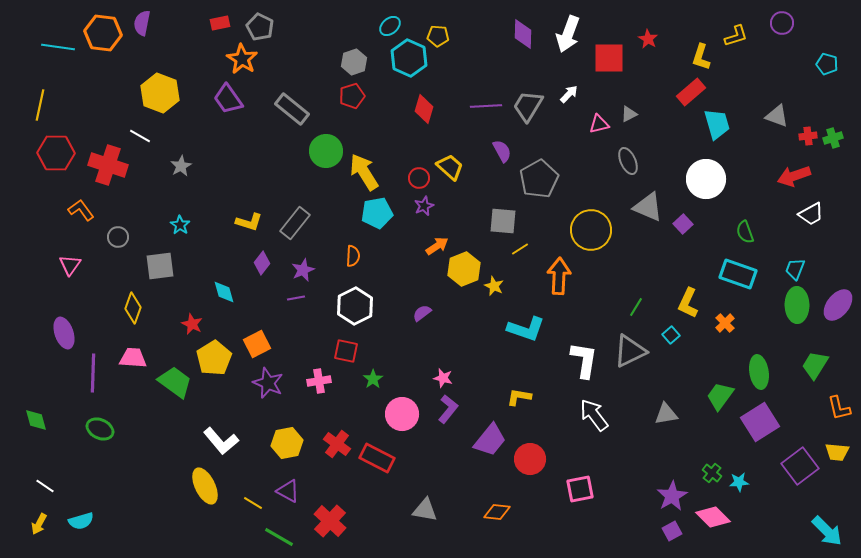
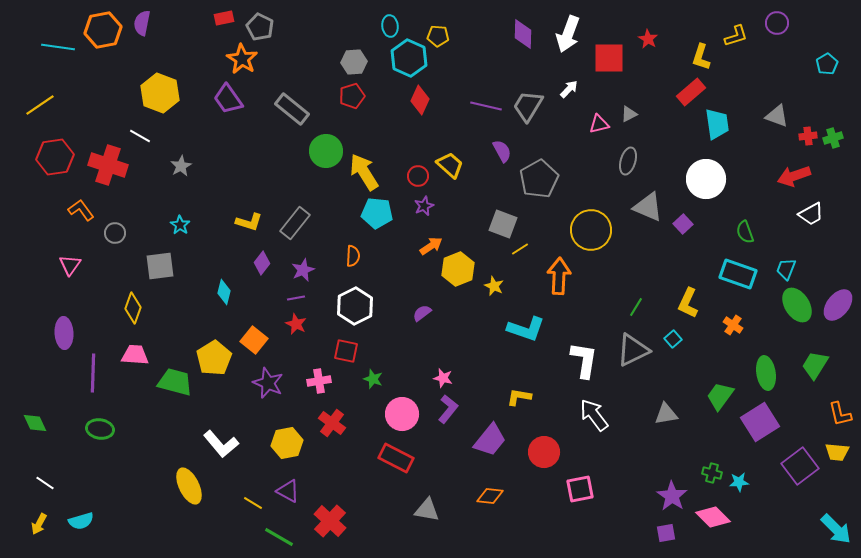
red rectangle at (220, 23): moved 4 px right, 5 px up
purple circle at (782, 23): moved 5 px left
cyan ellipse at (390, 26): rotated 55 degrees counterclockwise
orange hexagon at (103, 33): moved 3 px up; rotated 18 degrees counterclockwise
gray hexagon at (354, 62): rotated 15 degrees clockwise
cyan pentagon at (827, 64): rotated 25 degrees clockwise
white arrow at (569, 94): moved 5 px up
yellow line at (40, 105): rotated 44 degrees clockwise
purple line at (486, 106): rotated 16 degrees clockwise
red diamond at (424, 109): moved 4 px left, 9 px up; rotated 8 degrees clockwise
cyan trapezoid at (717, 124): rotated 8 degrees clockwise
red hexagon at (56, 153): moved 1 px left, 4 px down; rotated 9 degrees counterclockwise
gray ellipse at (628, 161): rotated 40 degrees clockwise
yellow trapezoid at (450, 167): moved 2 px up
red circle at (419, 178): moved 1 px left, 2 px up
cyan pentagon at (377, 213): rotated 16 degrees clockwise
gray square at (503, 221): moved 3 px down; rotated 16 degrees clockwise
gray circle at (118, 237): moved 3 px left, 4 px up
orange arrow at (437, 246): moved 6 px left
yellow hexagon at (464, 269): moved 6 px left
cyan trapezoid at (795, 269): moved 9 px left
cyan diamond at (224, 292): rotated 30 degrees clockwise
green ellipse at (797, 305): rotated 32 degrees counterclockwise
orange cross at (725, 323): moved 8 px right, 2 px down; rotated 12 degrees counterclockwise
red star at (192, 324): moved 104 px right
purple ellipse at (64, 333): rotated 16 degrees clockwise
cyan square at (671, 335): moved 2 px right, 4 px down
orange square at (257, 344): moved 3 px left, 4 px up; rotated 24 degrees counterclockwise
gray triangle at (630, 351): moved 3 px right, 1 px up
pink trapezoid at (133, 358): moved 2 px right, 3 px up
green ellipse at (759, 372): moved 7 px right, 1 px down
green star at (373, 379): rotated 18 degrees counterclockwise
green trapezoid at (175, 382): rotated 21 degrees counterclockwise
orange L-shape at (839, 408): moved 1 px right, 6 px down
green diamond at (36, 420): moved 1 px left, 3 px down; rotated 10 degrees counterclockwise
green ellipse at (100, 429): rotated 16 degrees counterclockwise
white L-shape at (221, 441): moved 3 px down
red cross at (337, 444): moved 5 px left, 21 px up
red rectangle at (377, 458): moved 19 px right
red circle at (530, 459): moved 14 px right, 7 px up
green cross at (712, 473): rotated 24 degrees counterclockwise
white line at (45, 486): moved 3 px up
yellow ellipse at (205, 486): moved 16 px left
purple star at (672, 496): rotated 8 degrees counterclockwise
gray triangle at (425, 510): moved 2 px right
orange diamond at (497, 512): moved 7 px left, 16 px up
purple square at (672, 531): moved 6 px left, 2 px down; rotated 18 degrees clockwise
cyan arrow at (827, 531): moved 9 px right, 2 px up
